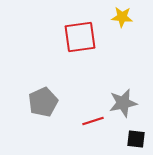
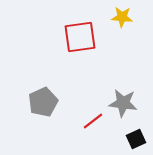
gray star: rotated 20 degrees clockwise
red line: rotated 20 degrees counterclockwise
black square: rotated 30 degrees counterclockwise
